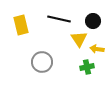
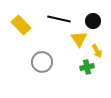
yellow rectangle: rotated 30 degrees counterclockwise
yellow arrow: moved 2 px down; rotated 128 degrees counterclockwise
